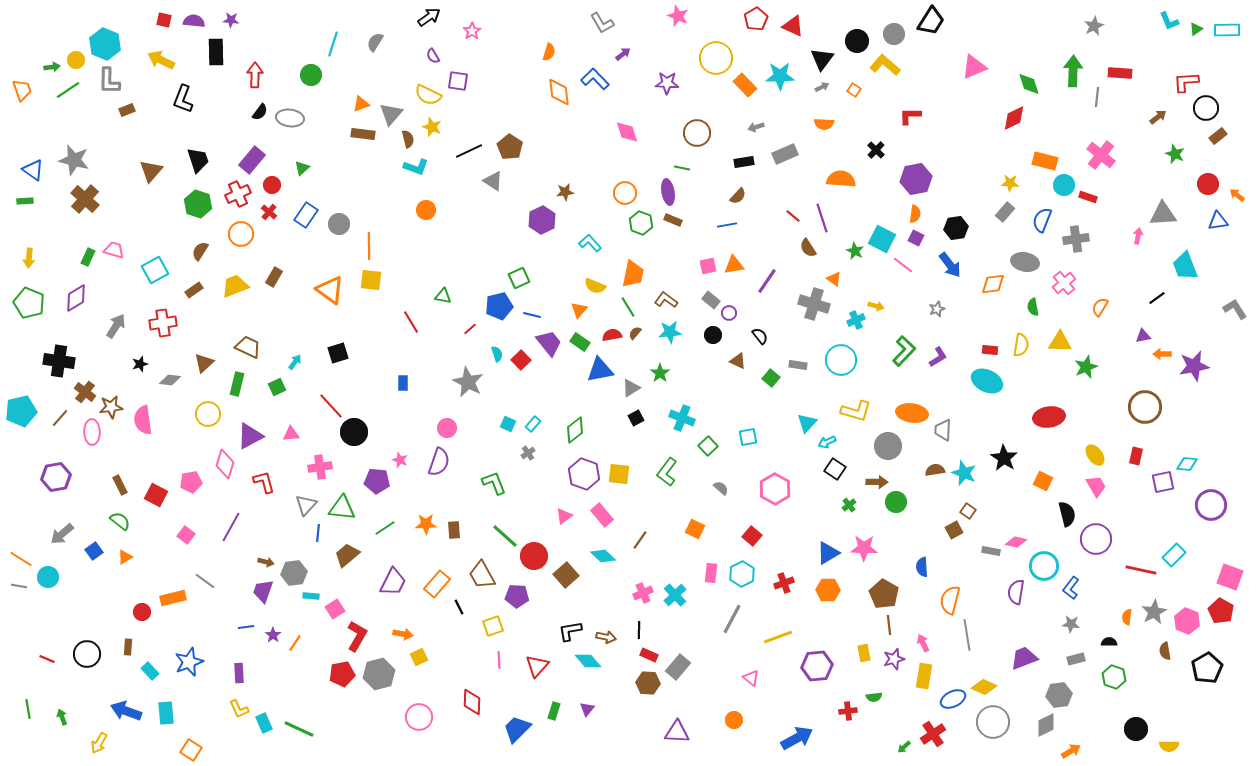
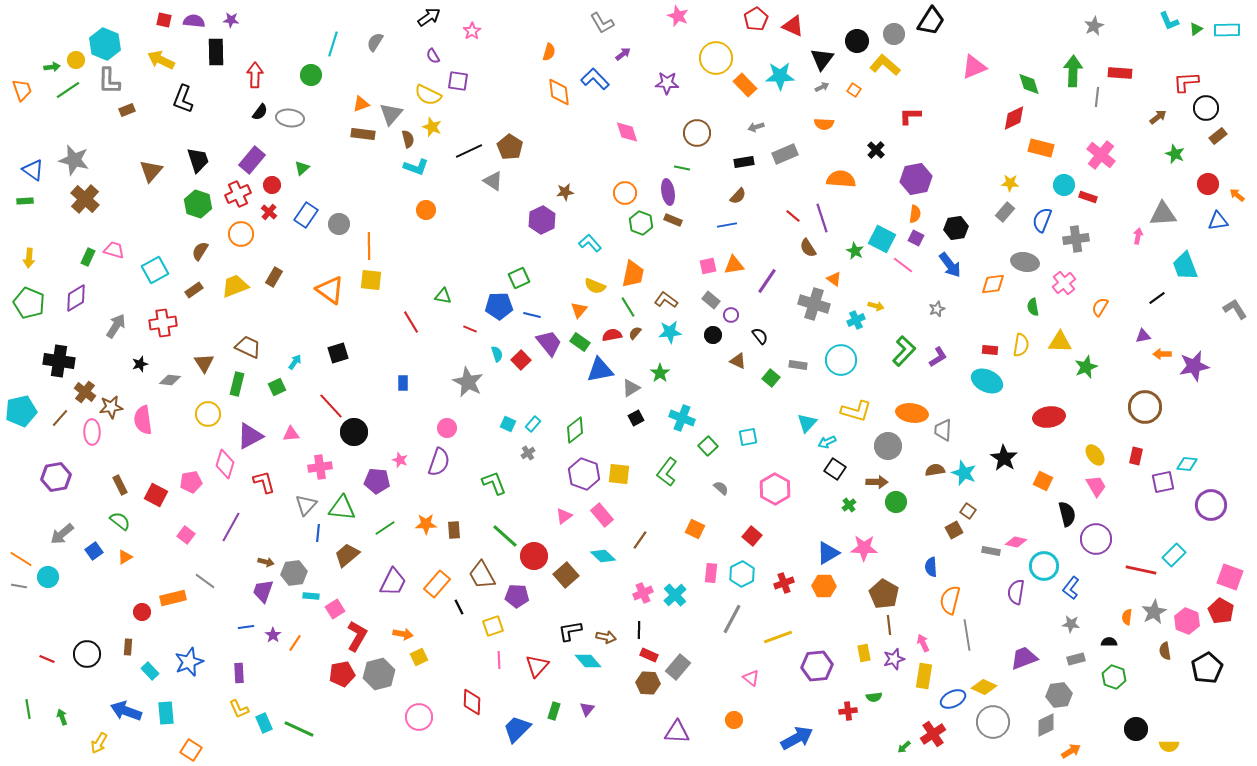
orange rectangle at (1045, 161): moved 4 px left, 13 px up
blue pentagon at (499, 306): rotated 12 degrees clockwise
purple circle at (729, 313): moved 2 px right, 2 px down
red line at (470, 329): rotated 64 degrees clockwise
brown triangle at (204, 363): rotated 20 degrees counterclockwise
blue semicircle at (922, 567): moved 9 px right
orange hexagon at (828, 590): moved 4 px left, 4 px up
